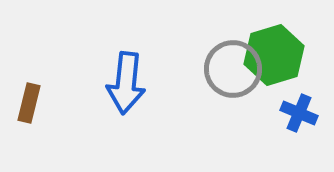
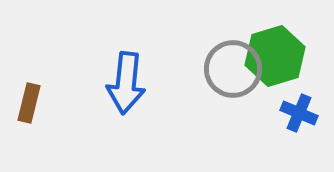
green hexagon: moved 1 px right, 1 px down
